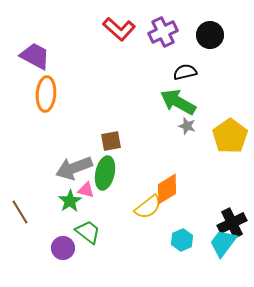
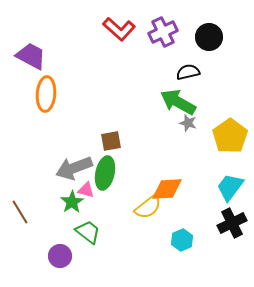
black circle: moved 1 px left, 2 px down
purple trapezoid: moved 4 px left
black semicircle: moved 3 px right
gray star: moved 1 px right, 3 px up
orange diamond: rotated 28 degrees clockwise
green star: moved 2 px right, 1 px down
cyan trapezoid: moved 7 px right, 56 px up
purple circle: moved 3 px left, 8 px down
